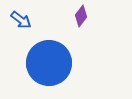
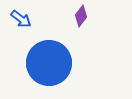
blue arrow: moved 1 px up
